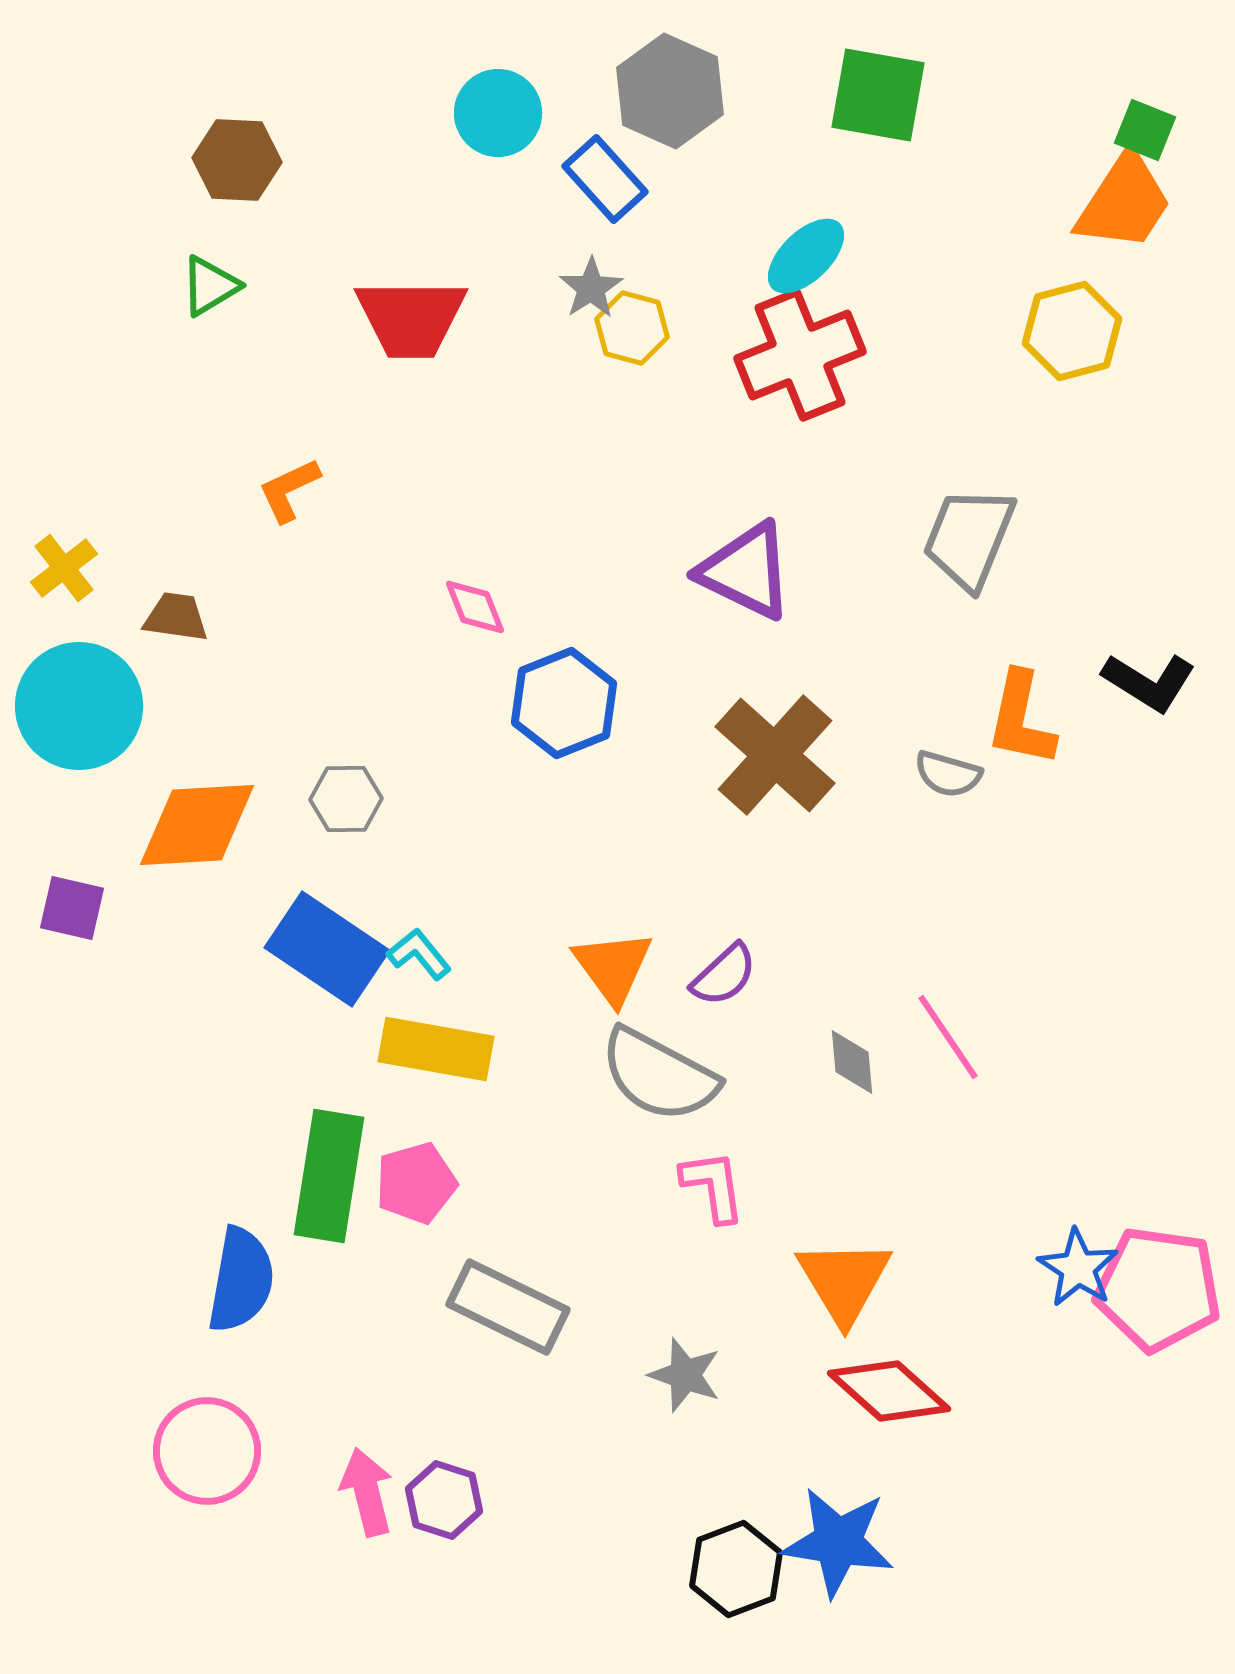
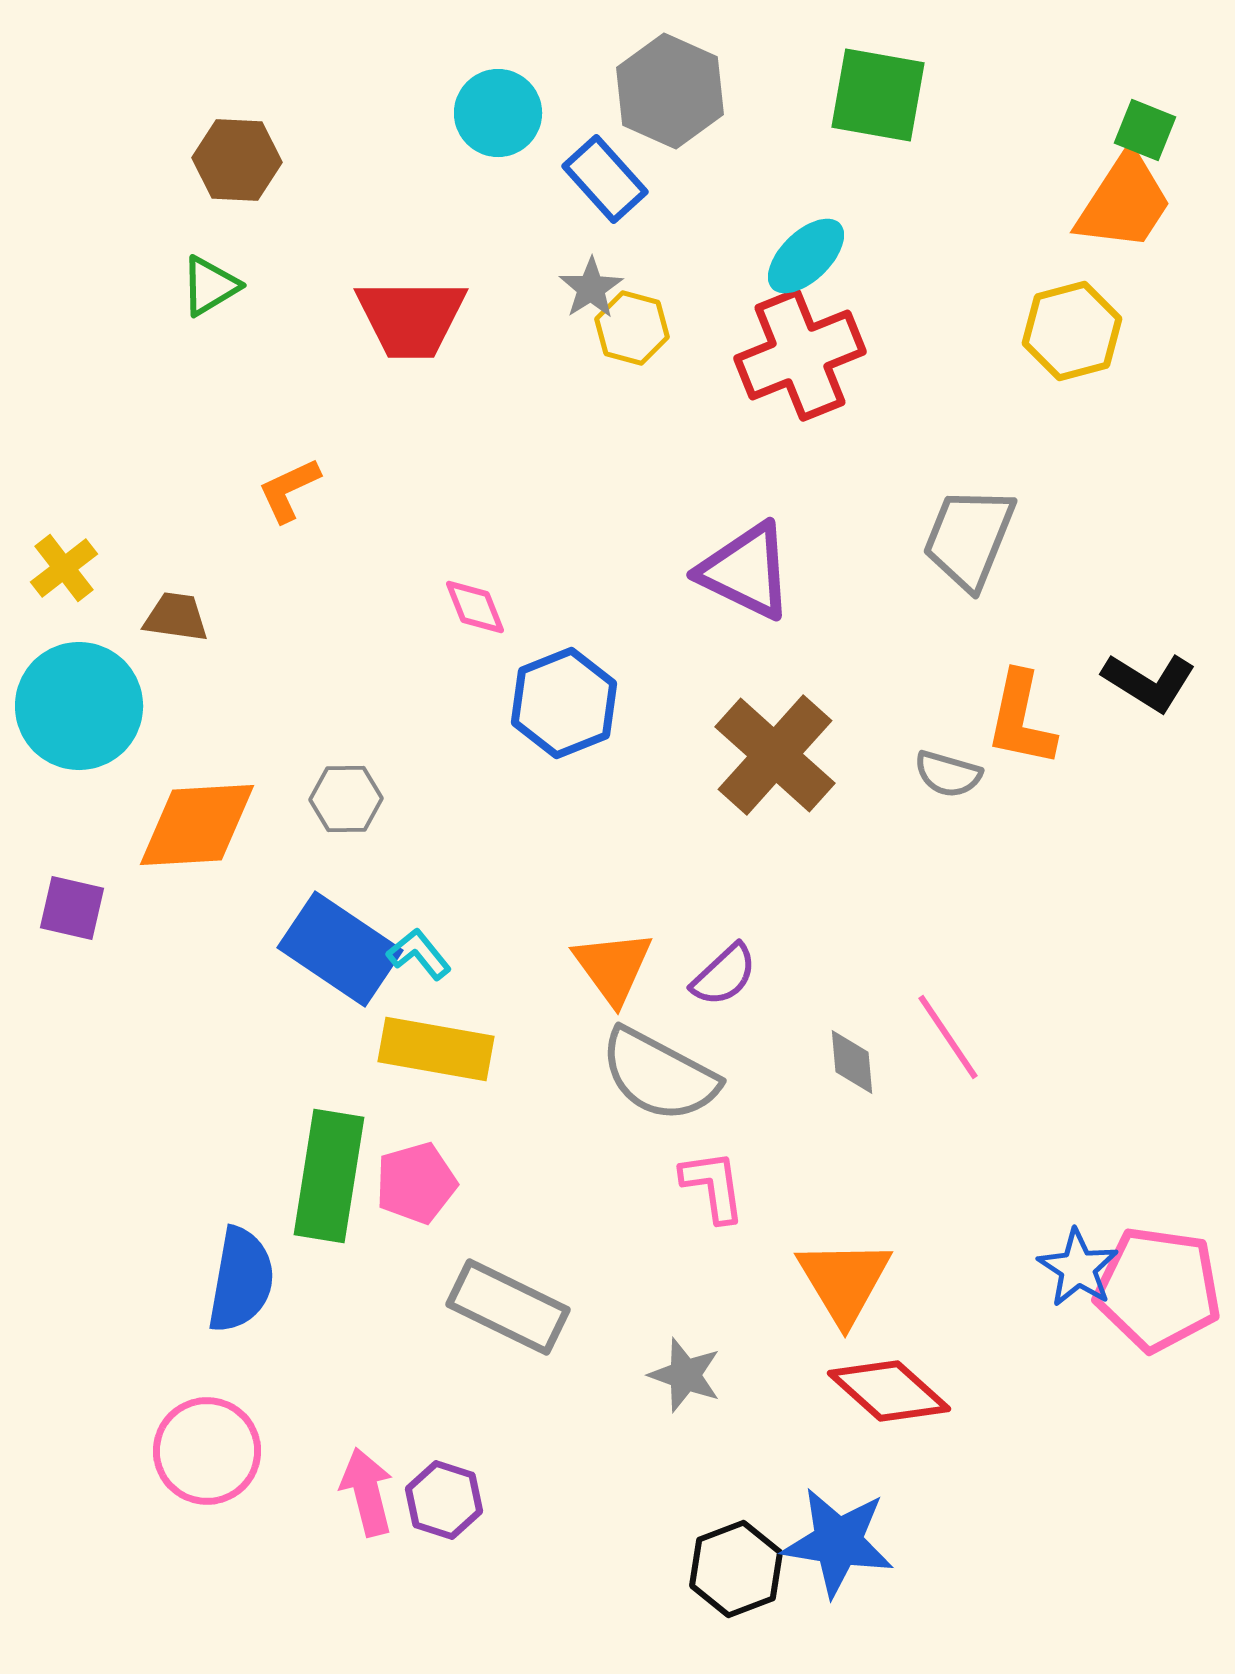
blue rectangle at (327, 949): moved 13 px right
